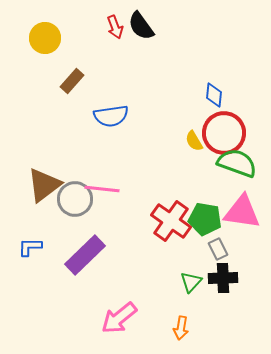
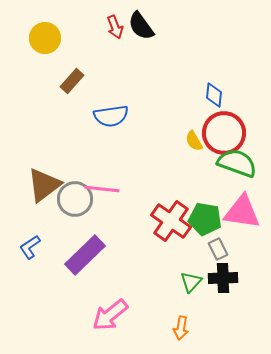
blue L-shape: rotated 35 degrees counterclockwise
pink arrow: moved 9 px left, 3 px up
